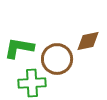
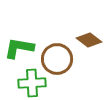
brown diamond: moved 1 px right, 1 px up; rotated 50 degrees clockwise
